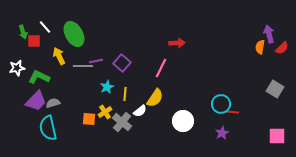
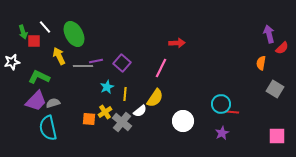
orange semicircle: moved 1 px right, 16 px down
white star: moved 5 px left, 6 px up
